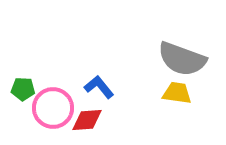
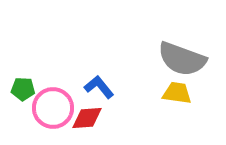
red diamond: moved 2 px up
